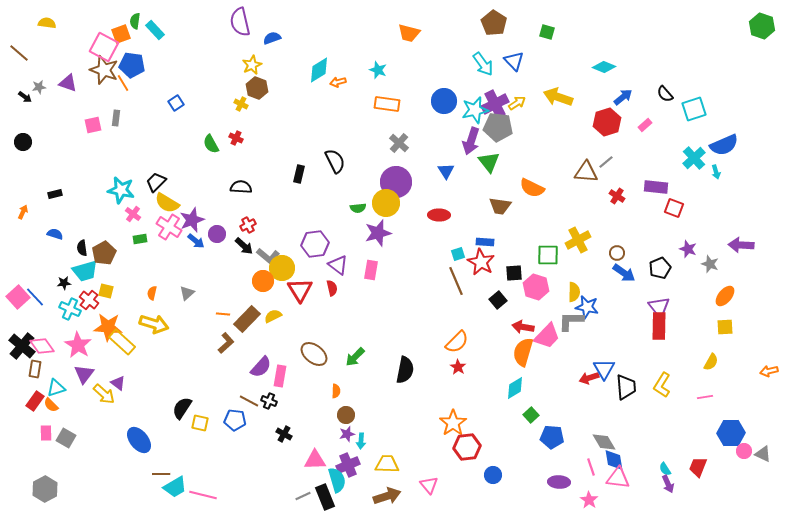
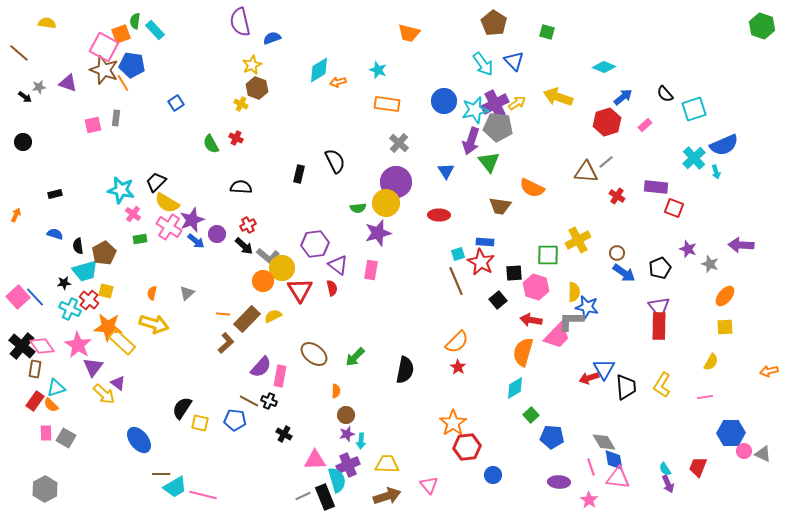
orange arrow at (23, 212): moved 7 px left, 3 px down
black semicircle at (82, 248): moved 4 px left, 2 px up
red arrow at (523, 327): moved 8 px right, 7 px up
pink trapezoid at (547, 336): moved 10 px right
purple triangle at (84, 374): moved 9 px right, 7 px up
